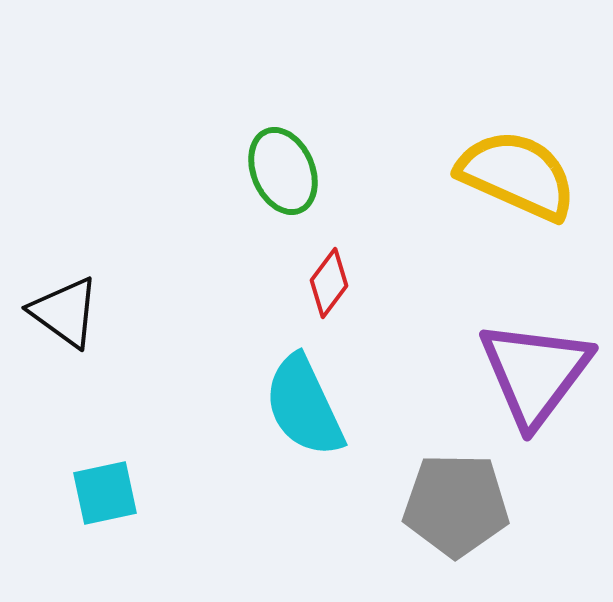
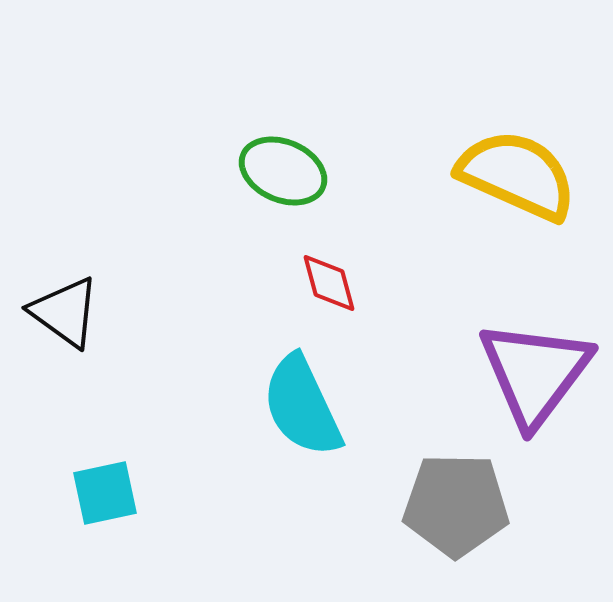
green ellipse: rotated 44 degrees counterclockwise
red diamond: rotated 52 degrees counterclockwise
cyan semicircle: moved 2 px left
